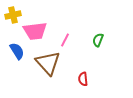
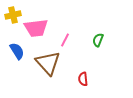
pink trapezoid: moved 1 px right, 3 px up
